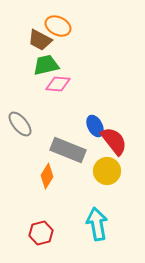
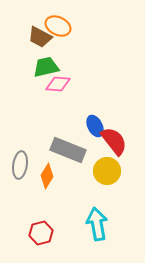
brown trapezoid: moved 3 px up
green trapezoid: moved 2 px down
gray ellipse: moved 41 px down; rotated 48 degrees clockwise
